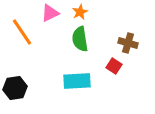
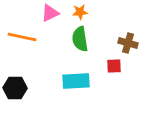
orange star: rotated 21 degrees clockwise
orange line: moved 5 px down; rotated 44 degrees counterclockwise
red square: rotated 35 degrees counterclockwise
cyan rectangle: moved 1 px left
black hexagon: rotated 10 degrees clockwise
